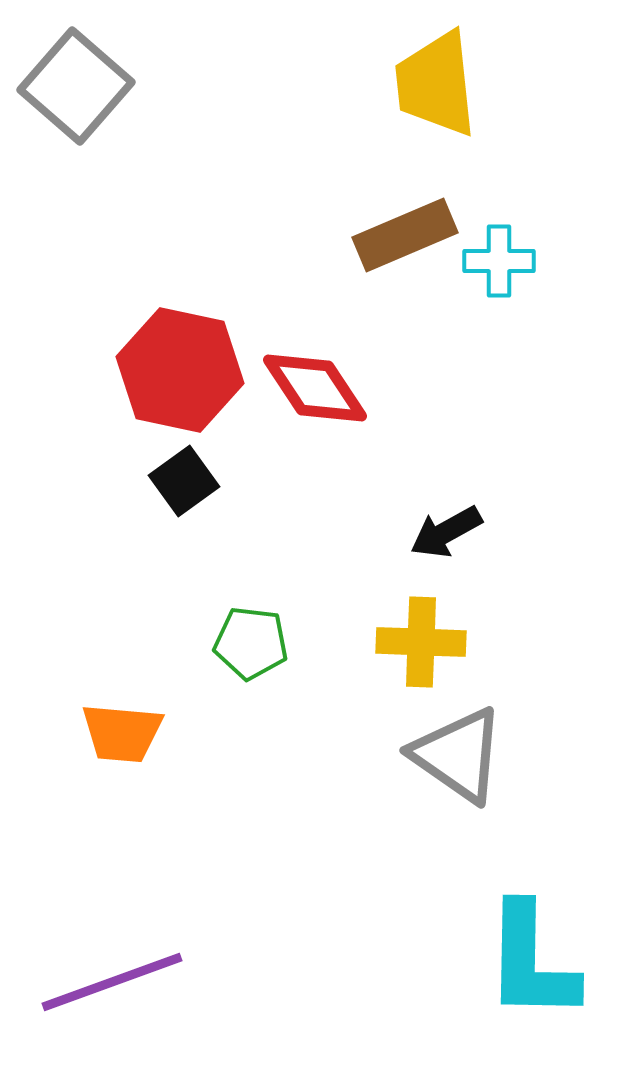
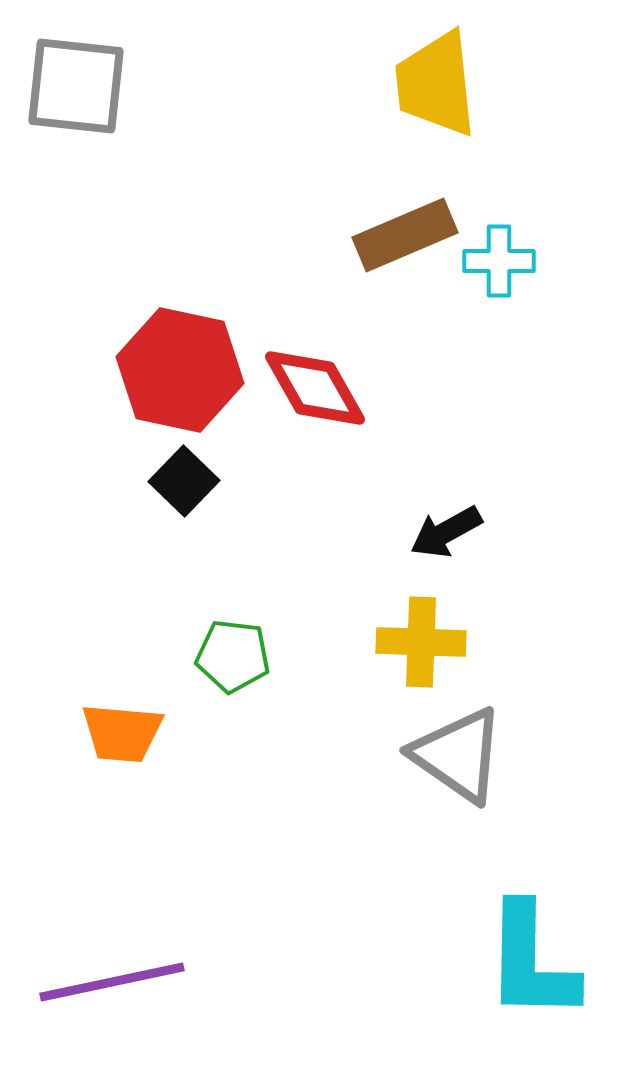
gray square: rotated 35 degrees counterclockwise
red diamond: rotated 4 degrees clockwise
black square: rotated 10 degrees counterclockwise
green pentagon: moved 18 px left, 13 px down
purple line: rotated 8 degrees clockwise
